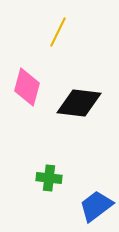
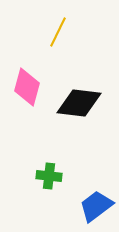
green cross: moved 2 px up
